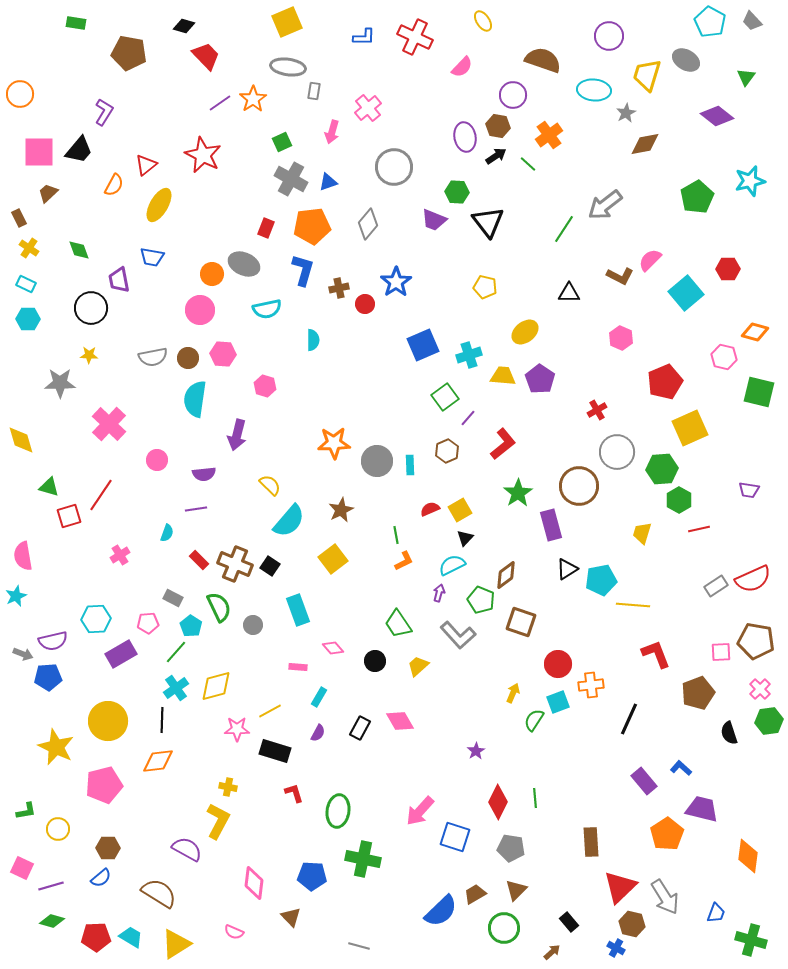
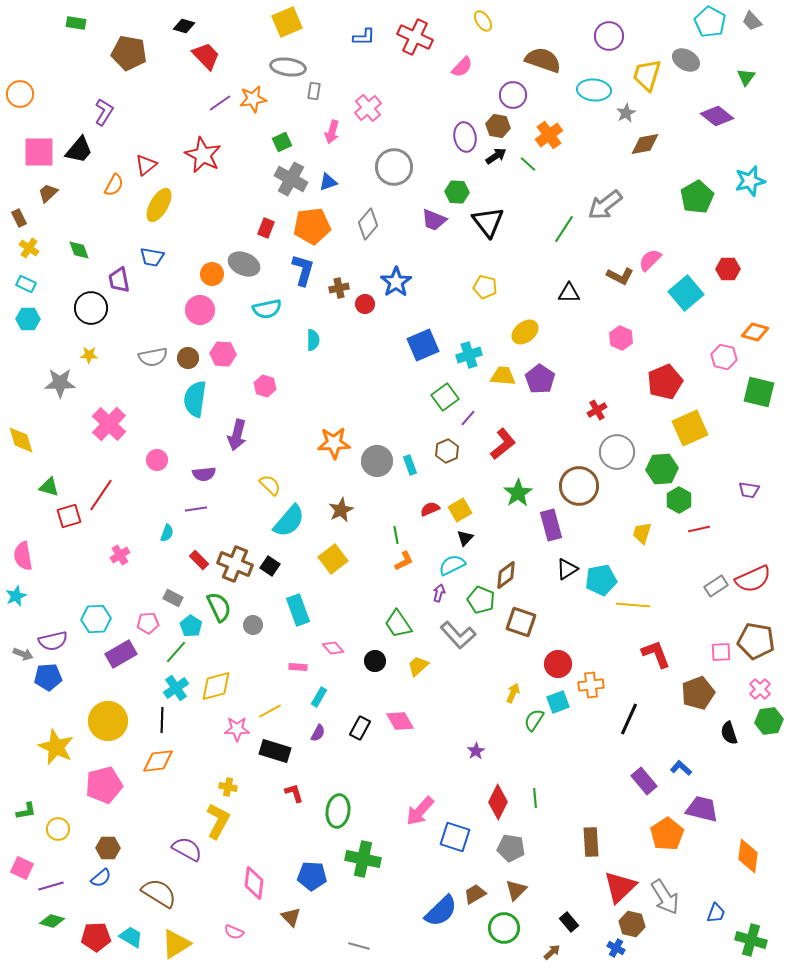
orange star at (253, 99): rotated 24 degrees clockwise
cyan rectangle at (410, 465): rotated 18 degrees counterclockwise
